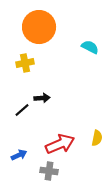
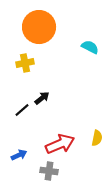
black arrow: rotated 35 degrees counterclockwise
